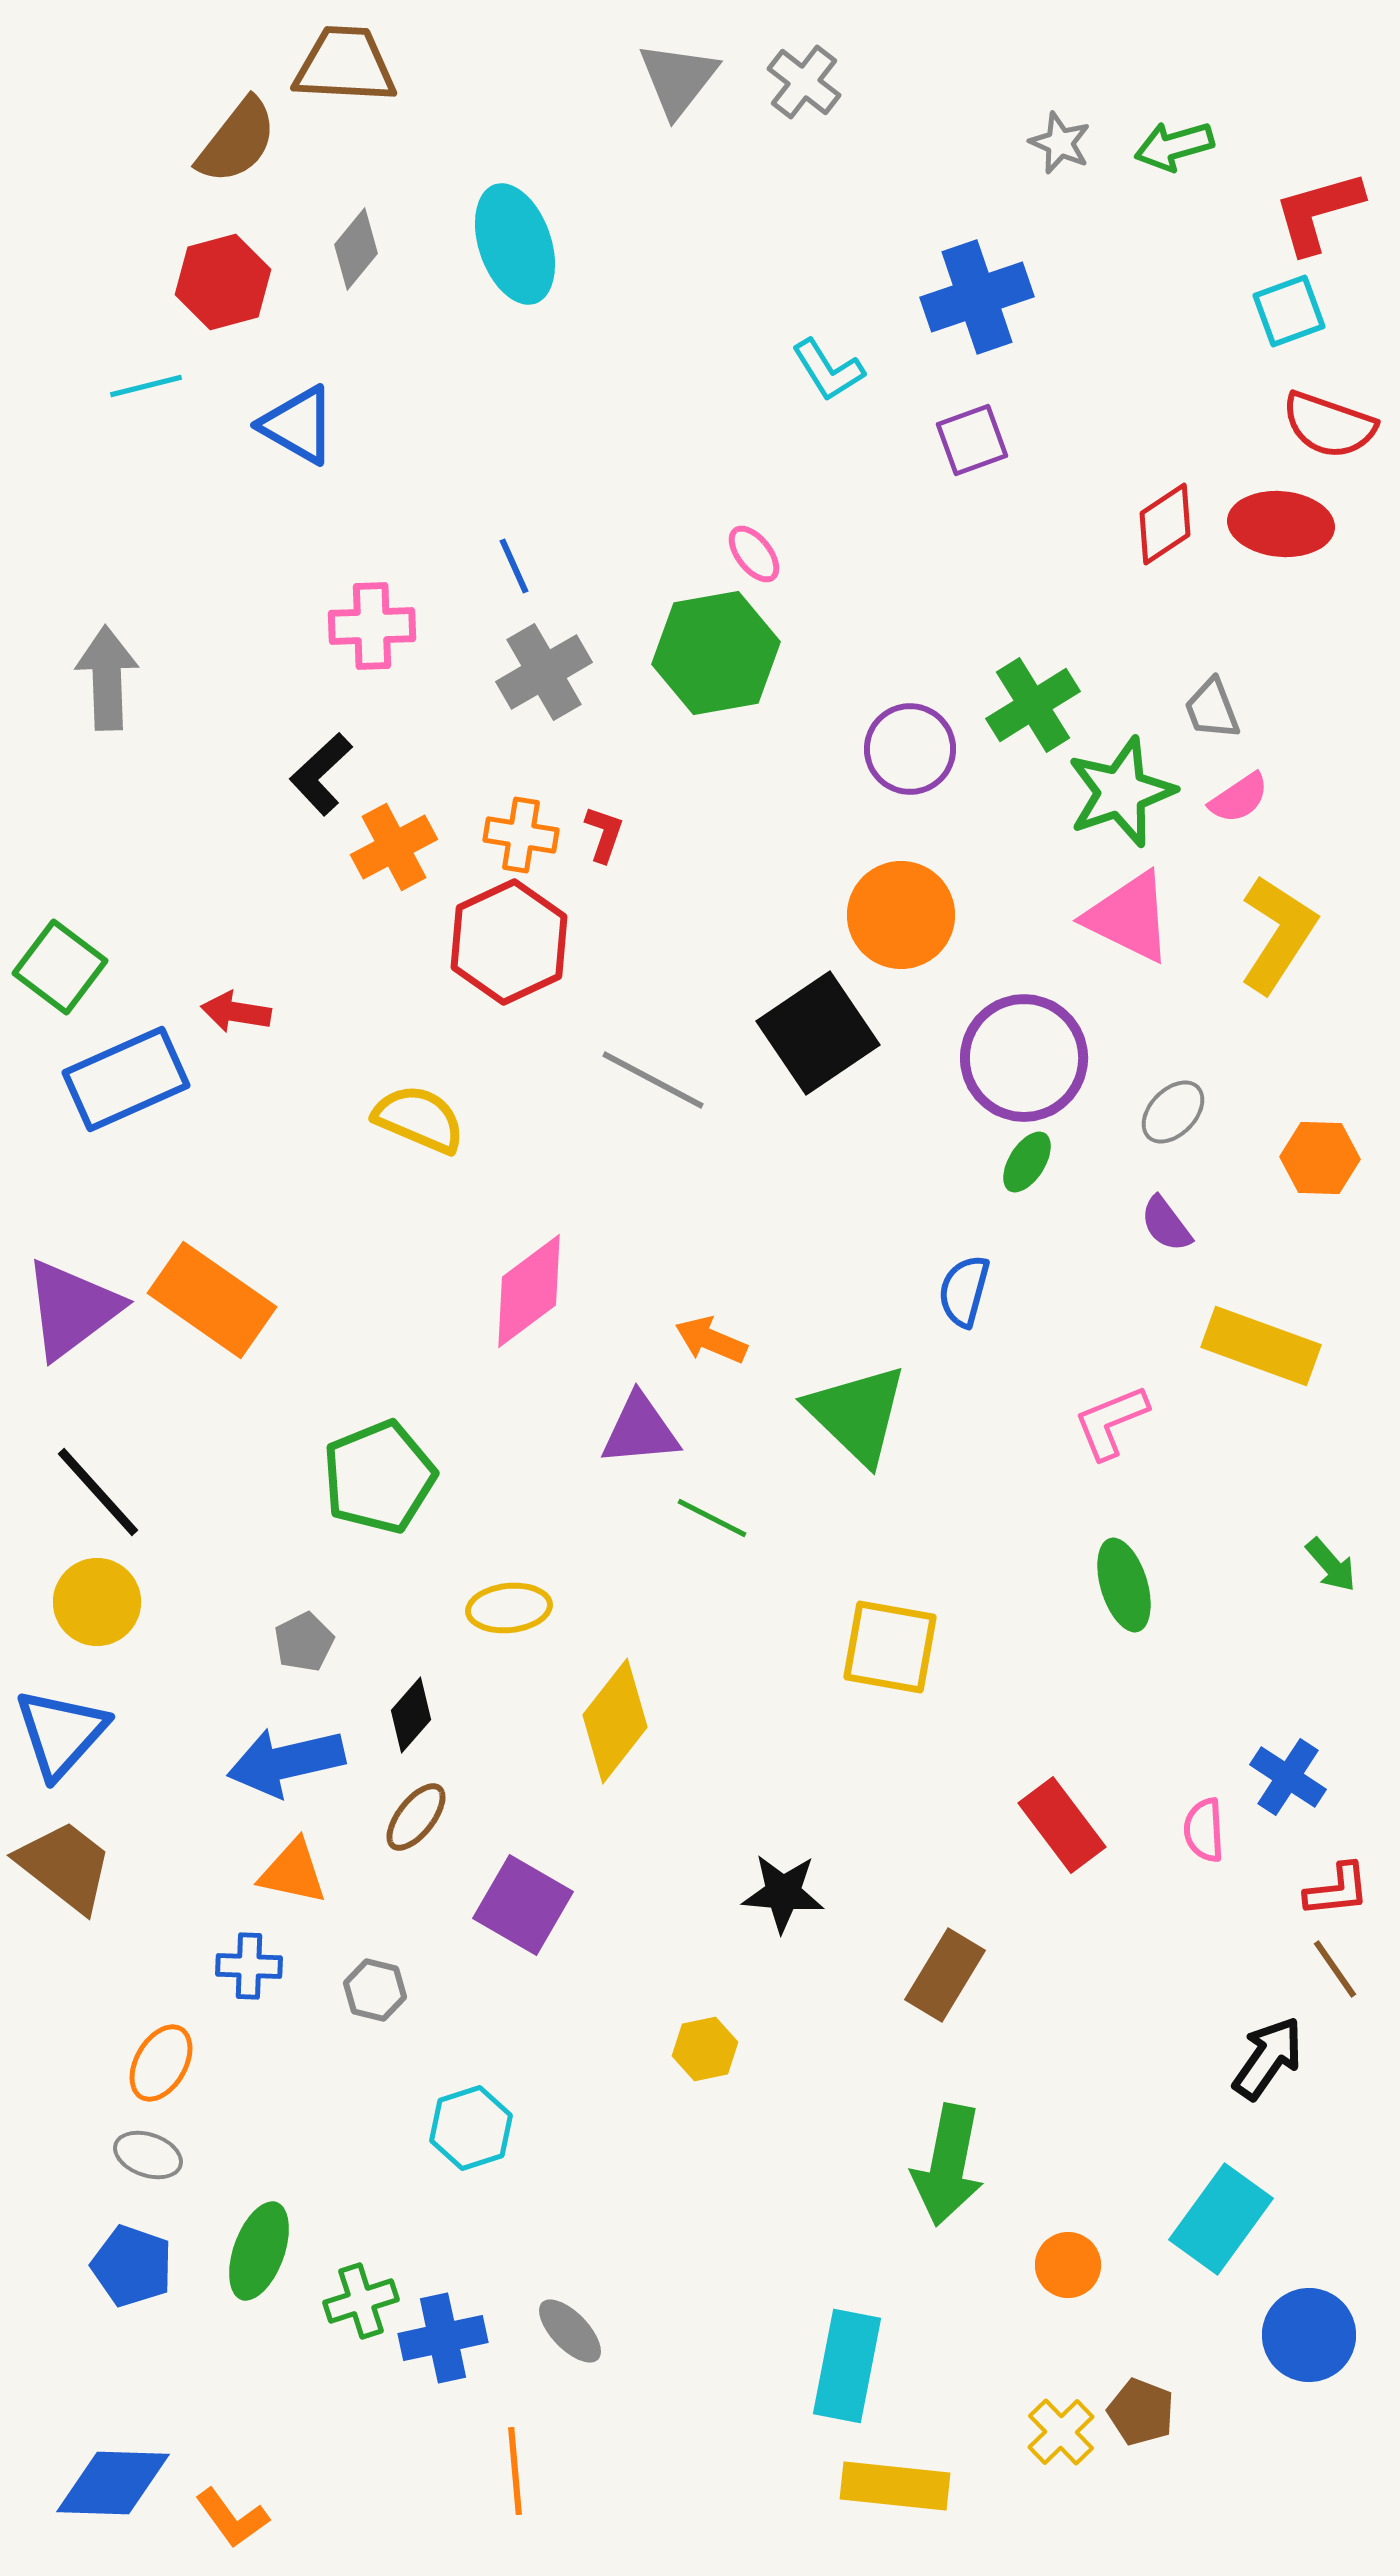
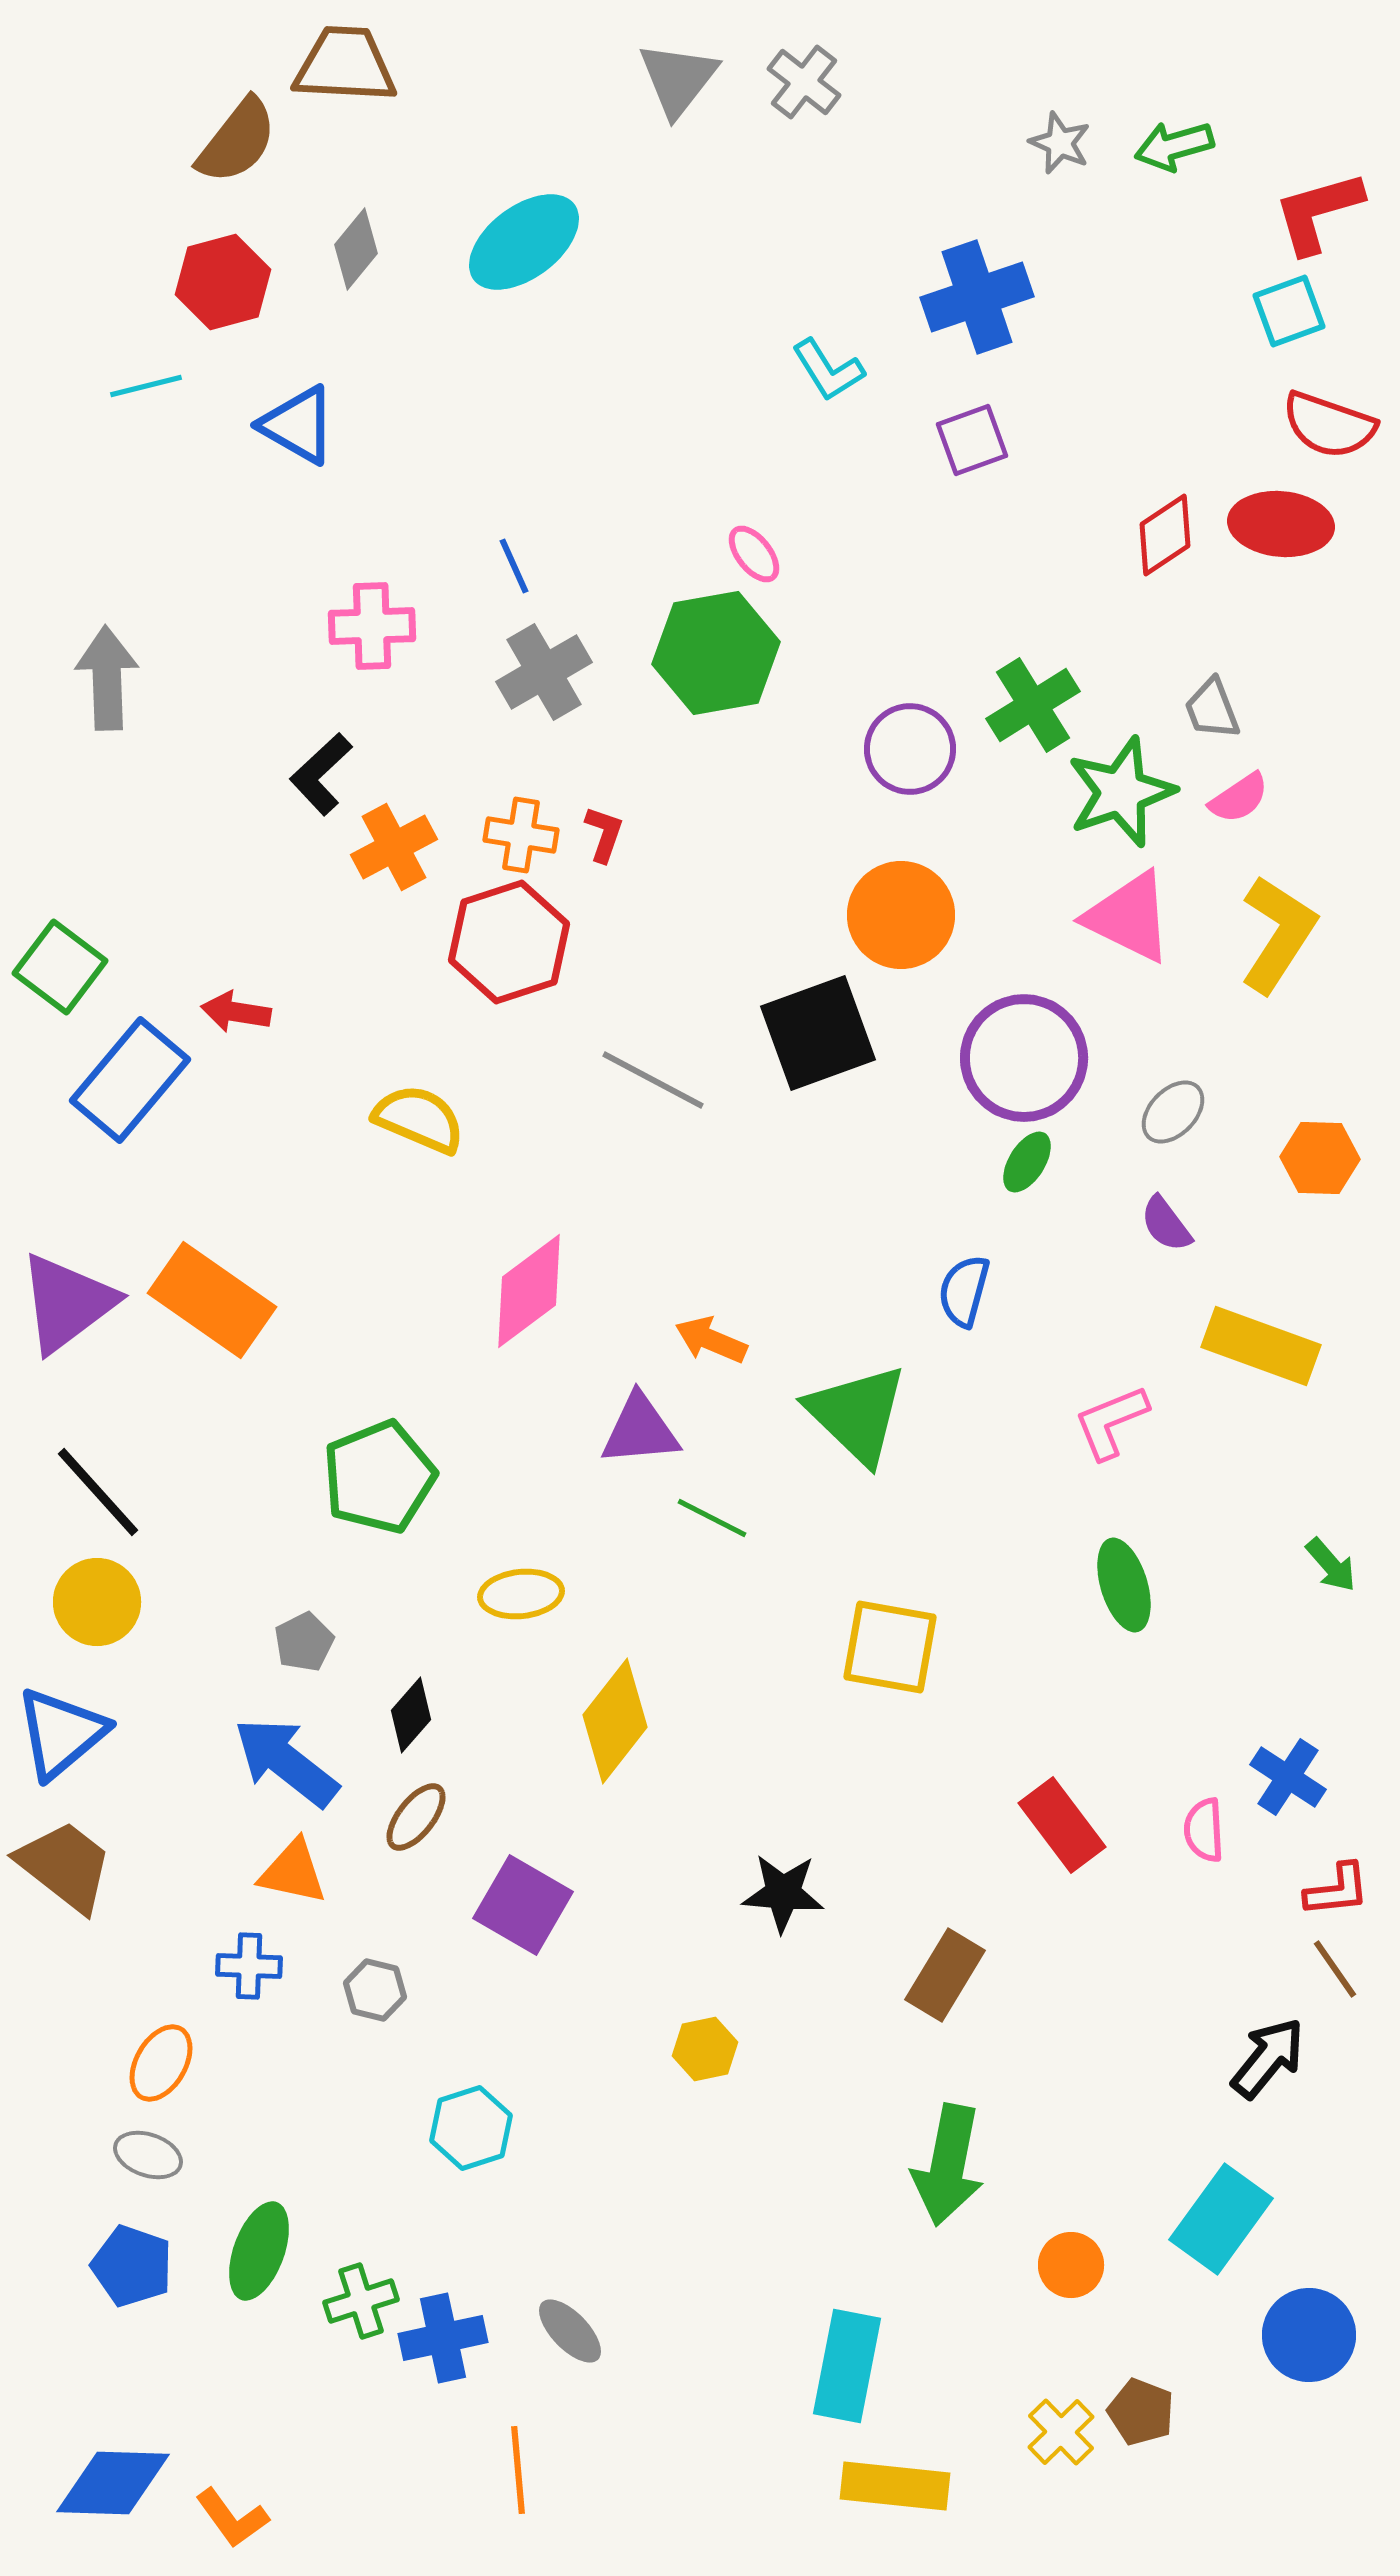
cyan ellipse at (515, 244): moved 9 px right, 2 px up; rotated 72 degrees clockwise
red diamond at (1165, 524): moved 11 px down
red hexagon at (509, 942): rotated 7 degrees clockwise
black square at (818, 1033): rotated 14 degrees clockwise
blue rectangle at (126, 1079): moved 4 px right, 1 px down; rotated 26 degrees counterclockwise
purple triangle at (72, 1309): moved 5 px left, 6 px up
yellow ellipse at (509, 1608): moved 12 px right, 14 px up
blue triangle at (61, 1733): rotated 8 degrees clockwise
blue arrow at (286, 1762): rotated 51 degrees clockwise
black arrow at (1268, 2058): rotated 4 degrees clockwise
orange circle at (1068, 2265): moved 3 px right
orange line at (515, 2471): moved 3 px right, 1 px up
